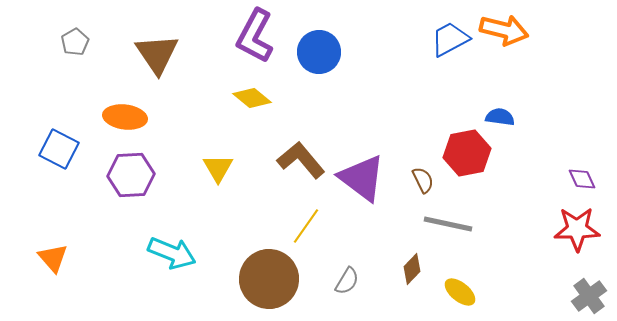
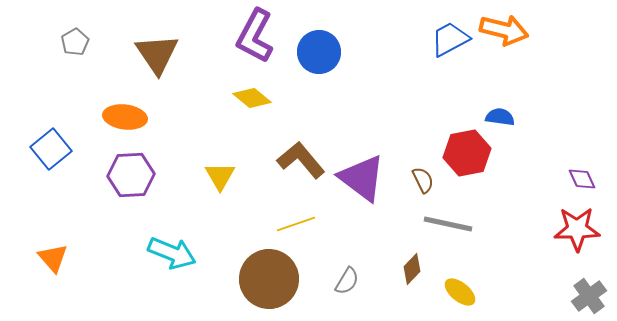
blue square: moved 8 px left; rotated 24 degrees clockwise
yellow triangle: moved 2 px right, 8 px down
yellow line: moved 10 px left, 2 px up; rotated 36 degrees clockwise
